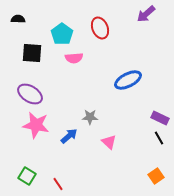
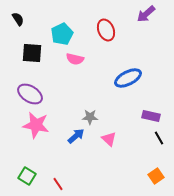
black semicircle: rotated 56 degrees clockwise
red ellipse: moved 6 px right, 2 px down
cyan pentagon: rotated 10 degrees clockwise
pink semicircle: moved 1 px right, 1 px down; rotated 18 degrees clockwise
blue ellipse: moved 2 px up
purple rectangle: moved 9 px left, 2 px up; rotated 12 degrees counterclockwise
blue arrow: moved 7 px right
pink triangle: moved 3 px up
